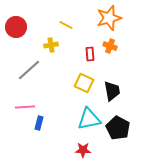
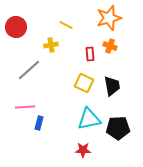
black trapezoid: moved 5 px up
black pentagon: rotated 30 degrees counterclockwise
